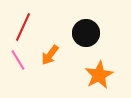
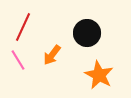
black circle: moved 1 px right
orange arrow: moved 2 px right
orange star: rotated 16 degrees counterclockwise
